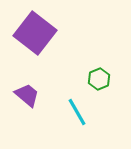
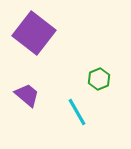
purple square: moved 1 px left
